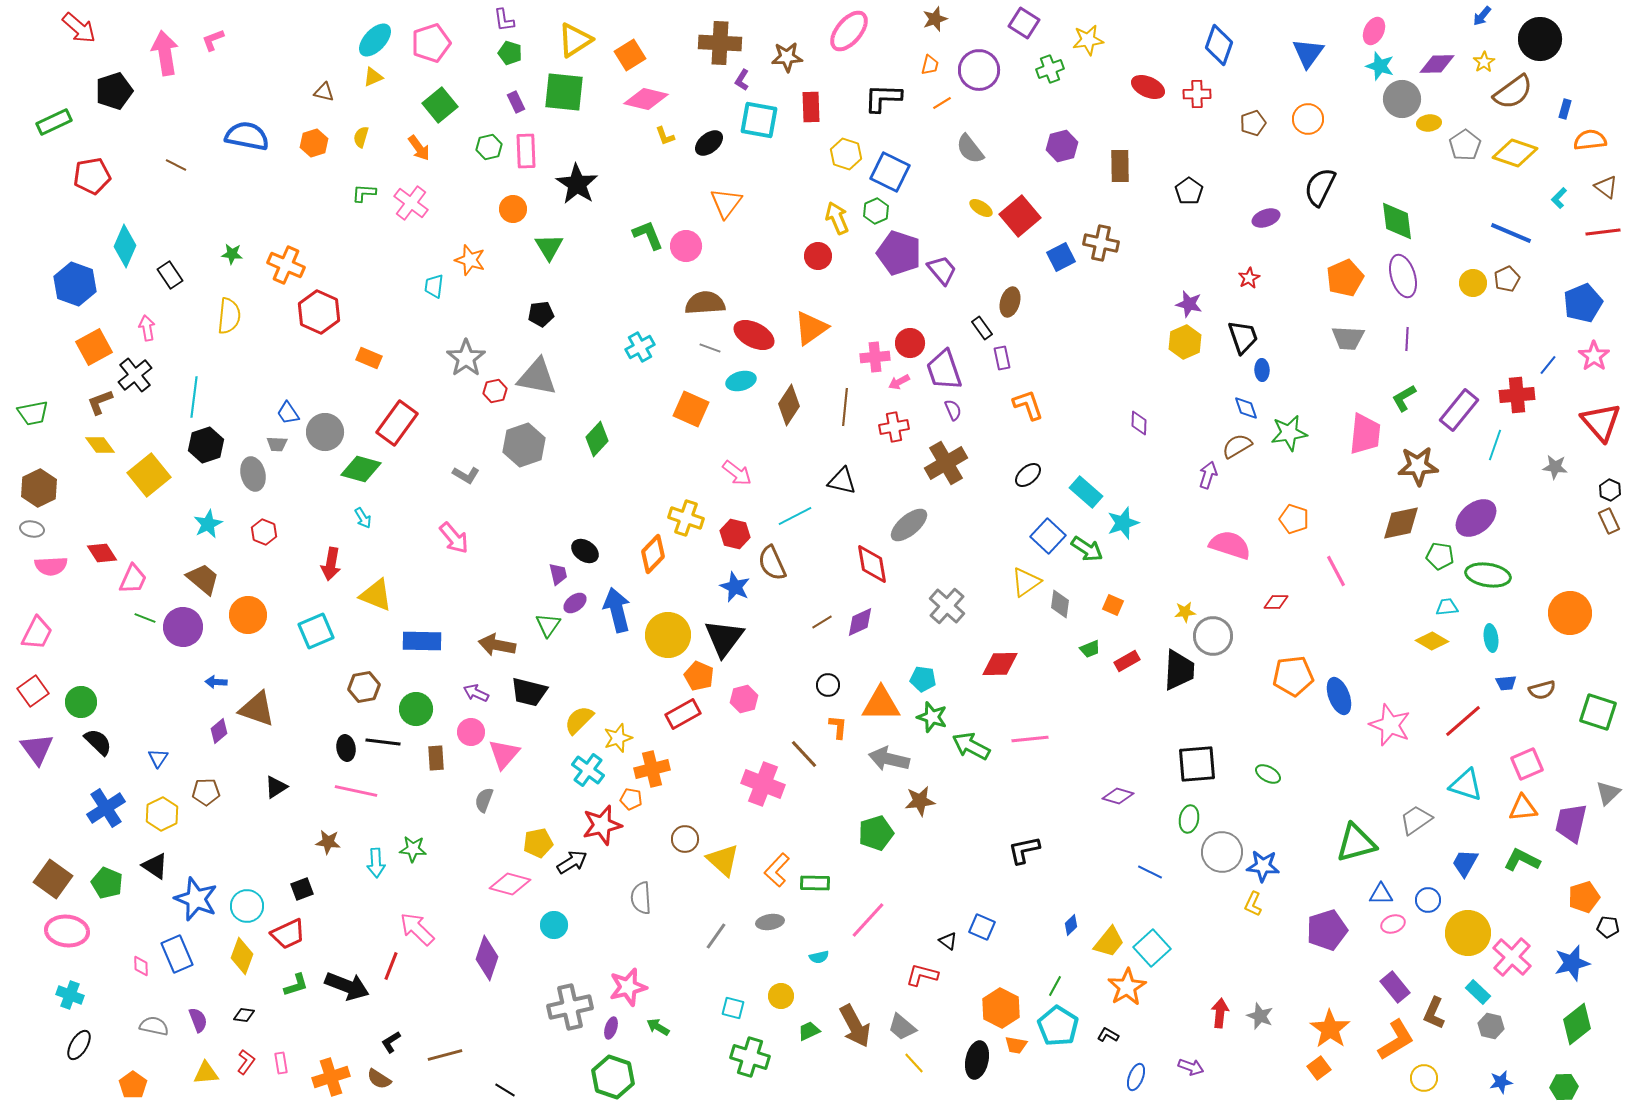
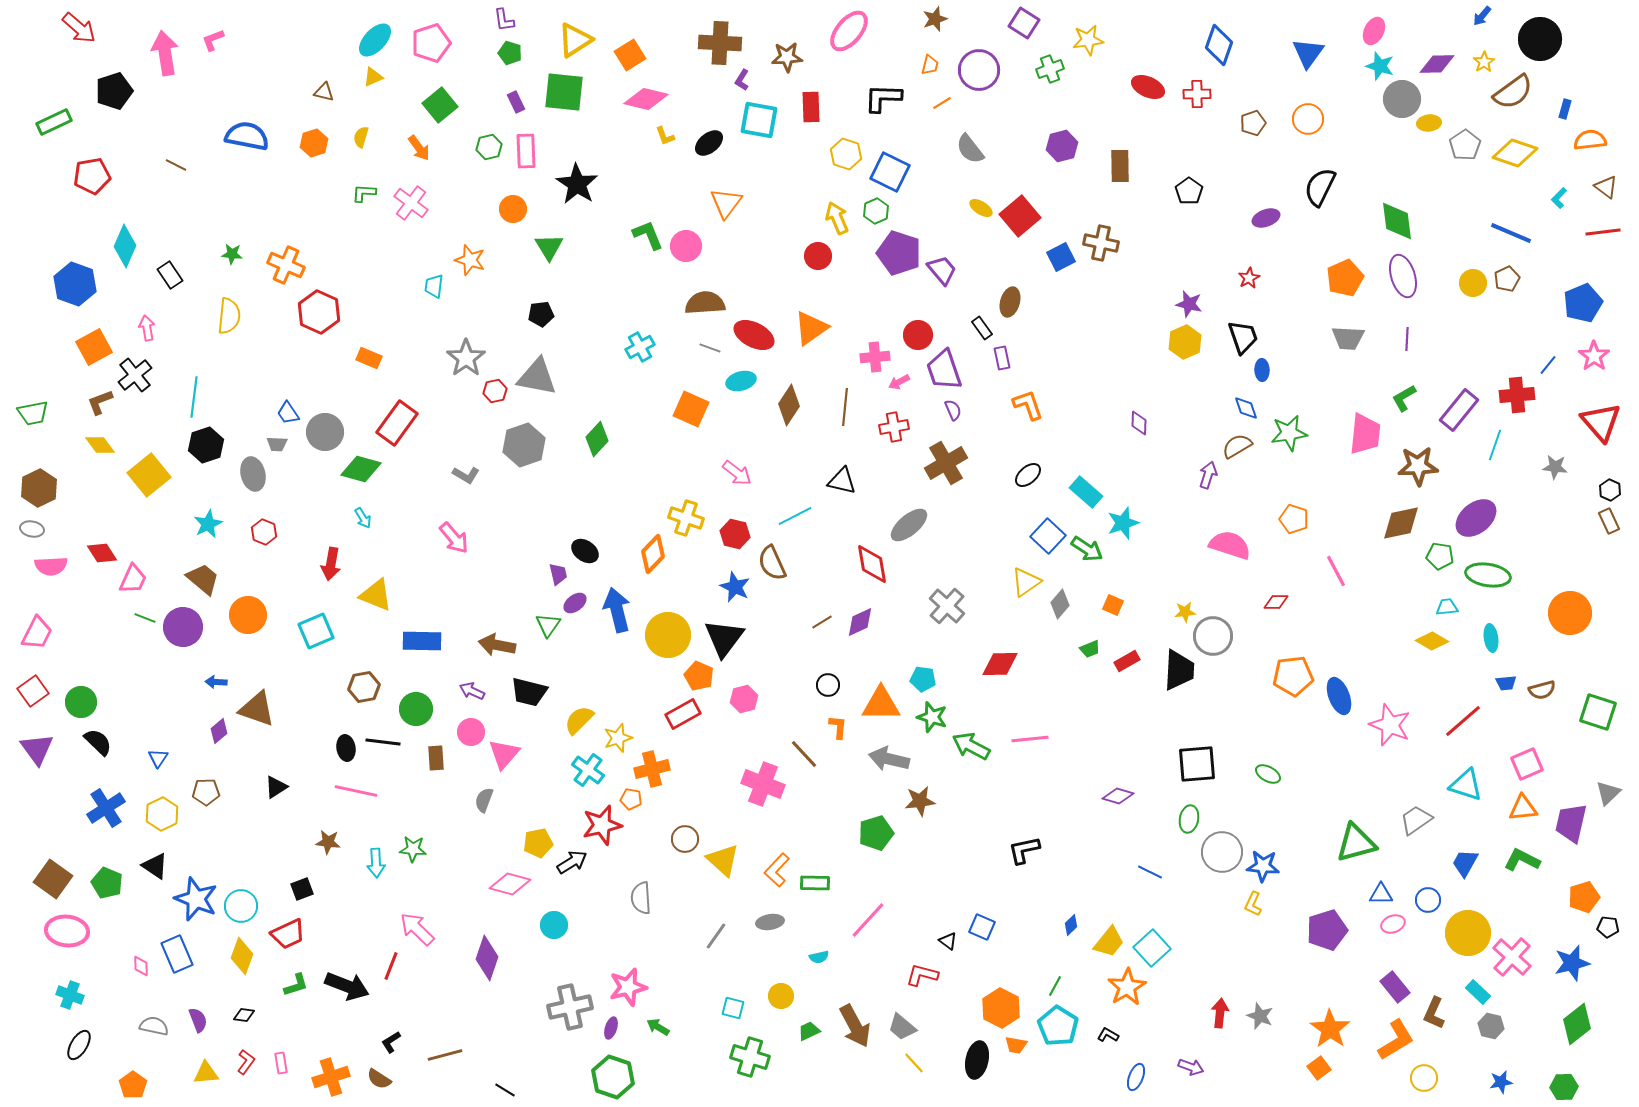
red circle at (910, 343): moved 8 px right, 8 px up
gray diamond at (1060, 604): rotated 32 degrees clockwise
purple arrow at (476, 693): moved 4 px left, 2 px up
cyan circle at (247, 906): moved 6 px left
